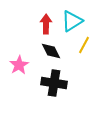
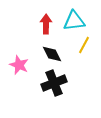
cyan triangle: moved 2 px right; rotated 25 degrees clockwise
black diamond: moved 1 px right, 3 px down
pink star: rotated 18 degrees counterclockwise
black cross: rotated 30 degrees counterclockwise
